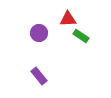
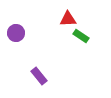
purple circle: moved 23 px left
